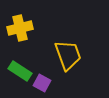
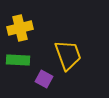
green rectangle: moved 2 px left, 11 px up; rotated 30 degrees counterclockwise
purple square: moved 2 px right, 4 px up
